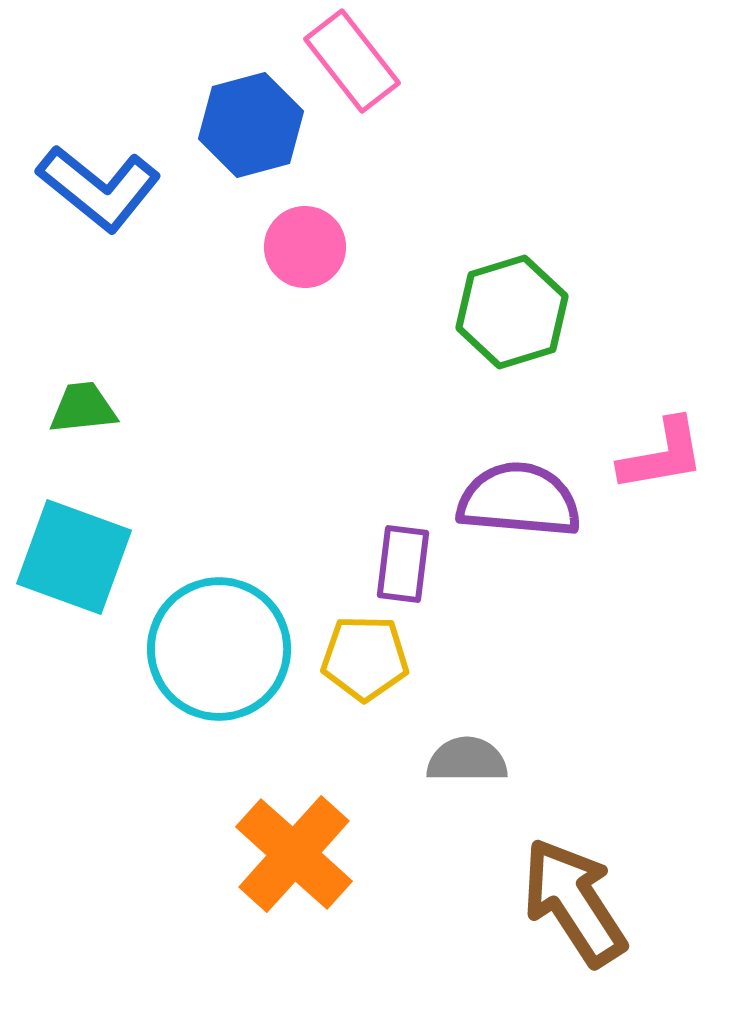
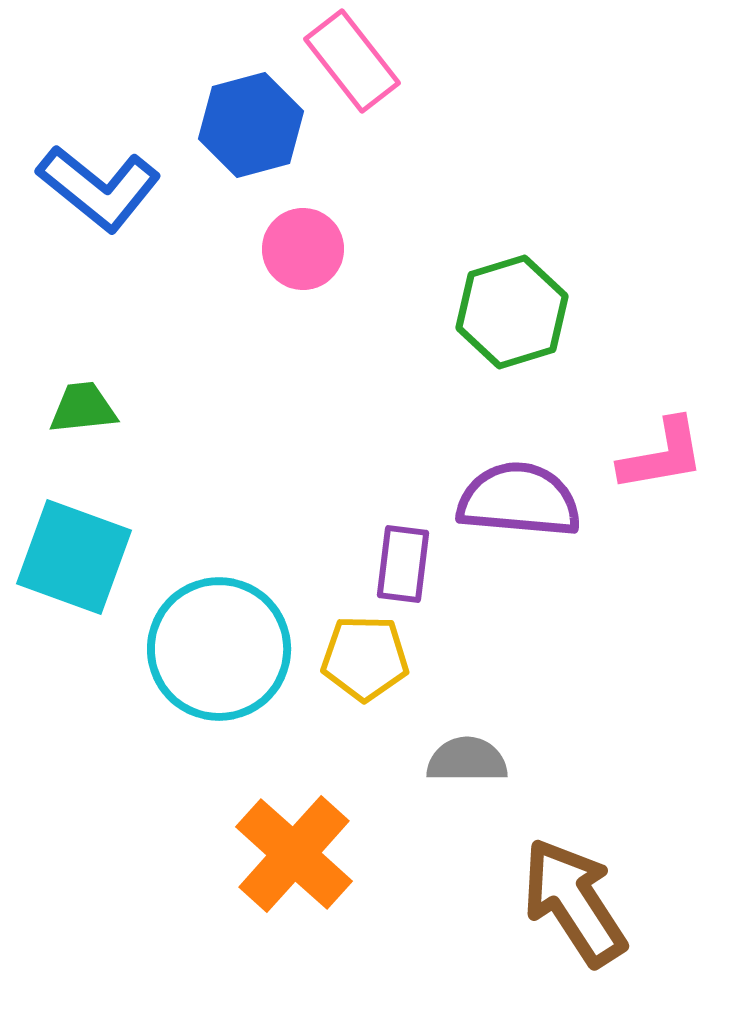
pink circle: moved 2 px left, 2 px down
